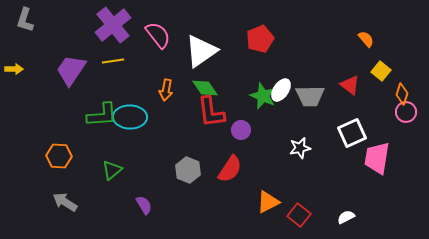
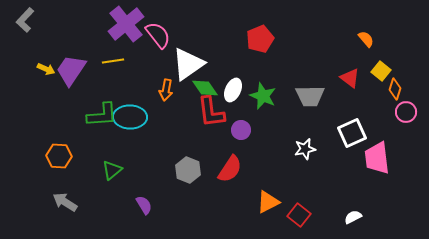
gray L-shape: rotated 25 degrees clockwise
purple cross: moved 13 px right, 1 px up
white triangle: moved 13 px left, 13 px down
yellow arrow: moved 32 px right; rotated 24 degrees clockwise
red triangle: moved 7 px up
white ellipse: moved 48 px left; rotated 10 degrees counterclockwise
orange diamond: moved 7 px left, 5 px up
white star: moved 5 px right, 1 px down
pink trapezoid: rotated 16 degrees counterclockwise
white semicircle: moved 7 px right
